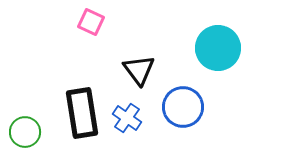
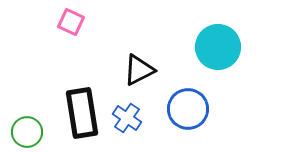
pink square: moved 20 px left
cyan circle: moved 1 px up
black triangle: rotated 40 degrees clockwise
blue circle: moved 5 px right, 2 px down
green circle: moved 2 px right
